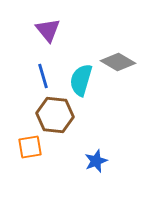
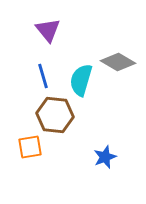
blue star: moved 9 px right, 4 px up
